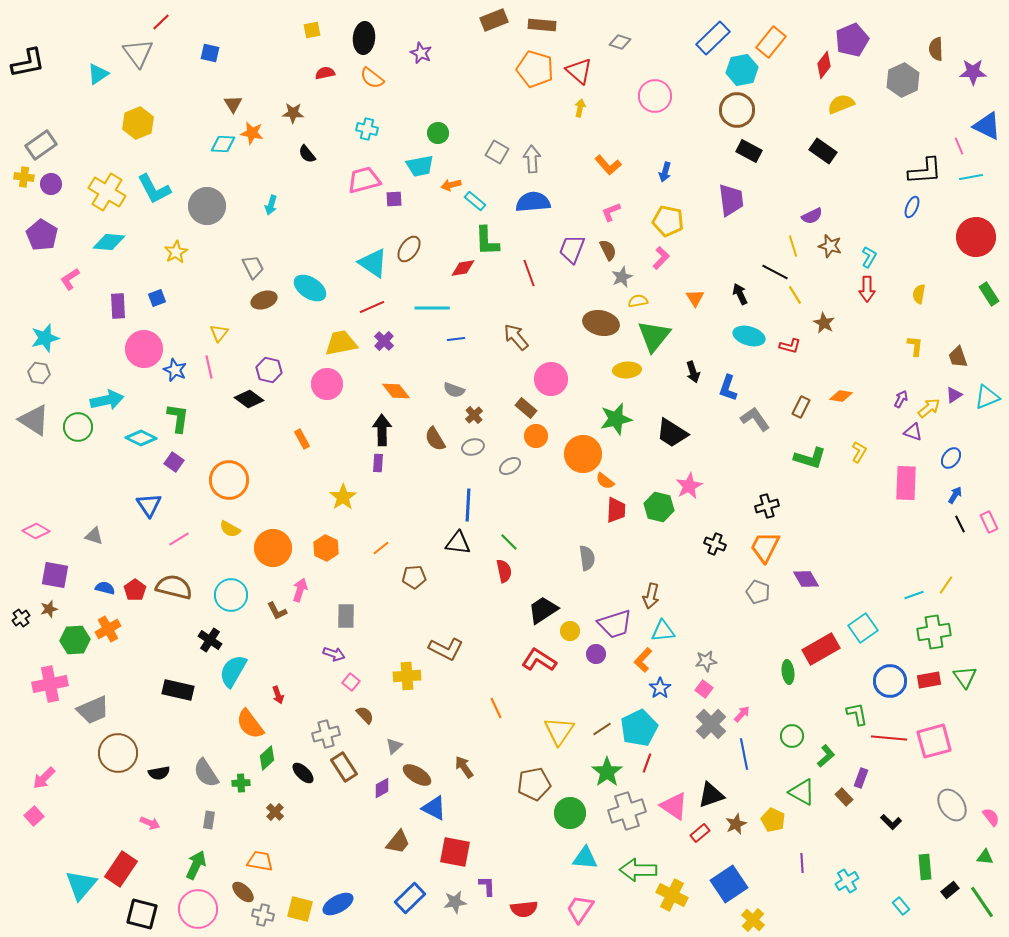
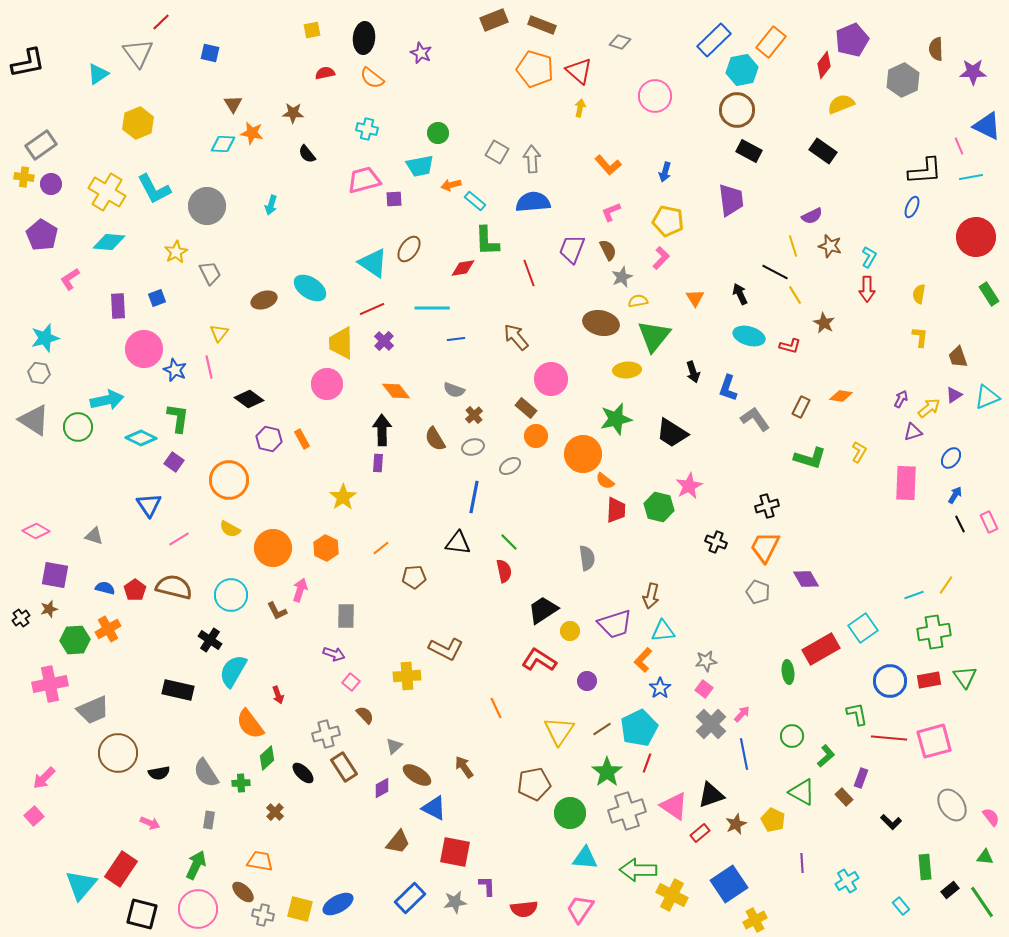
brown rectangle at (542, 25): rotated 16 degrees clockwise
blue rectangle at (713, 38): moved 1 px right, 2 px down
gray trapezoid at (253, 267): moved 43 px left, 6 px down
red line at (372, 307): moved 2 px down
yellow trapezoid at (341, 343): rotated 80 degrees counterclockwise
yellow L-shape at (915, 346): moved 5 px right, 9 px up
purple hexagon at (269, 370): moved 69 px down
purple triangle at (913, 432): rotated 36 degrees counterclockwise
blue line at (468, 505): moved 6 px right, 8 px up; rotated 8 degrees clockwise
black cross at (715, 544): moved 1 px right, 2 px up
purple circle at (596, 654): moved 9 px left, 27 px down
yellow cross at (753, 920): moved 2 px right; rotated 20 degrees clockwise
